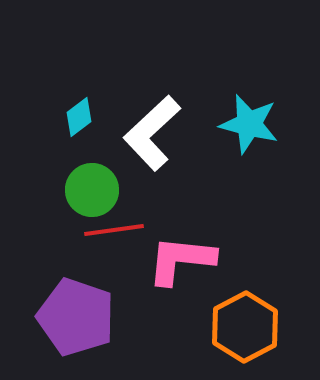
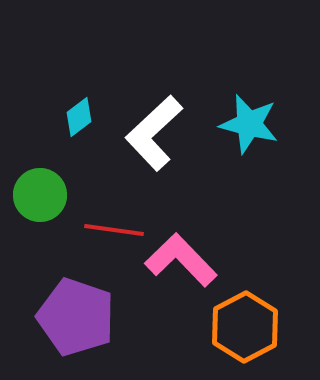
white L-shape: moved 2 px right
green circle: moved 52 px left, 5 px down
red line: rotated 16 degrees clockwise
pink L-shape: rotated 40 degrees clockwise
